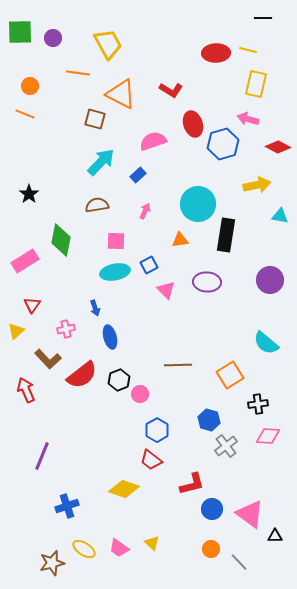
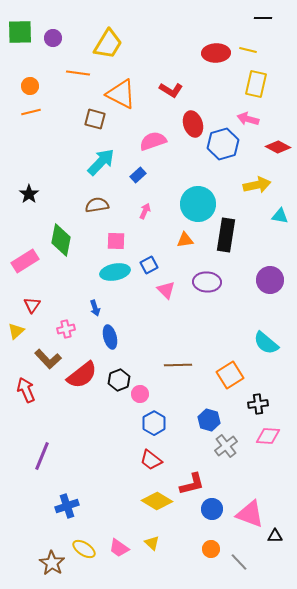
yellow trapezoid at (108, 44): rotated 60 degrees clockwise
orange line at (25, 114): moved 6 px right, 2 px up; rotated 36 degrees counterclockwise
orange triangle at (180, 240): moved 5 px right
blue hexagon at (157, 430): moved 3 px left, 7 px up
yellow diamond at (124, 489): moved 33 px right, 12 px down; rotated 12 degrees clockwise
pink triangle at (250, 514): rotated 16 degrees counterclockwise
brown star at (52, 563): rotated 25 degrees counterclockwise
